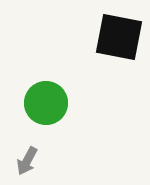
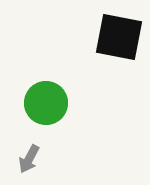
gray arrow: moved 2 px right, 2 px up
